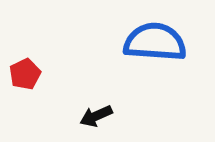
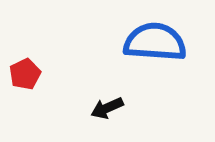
black arrow: moved 11 px right, 8 px up
